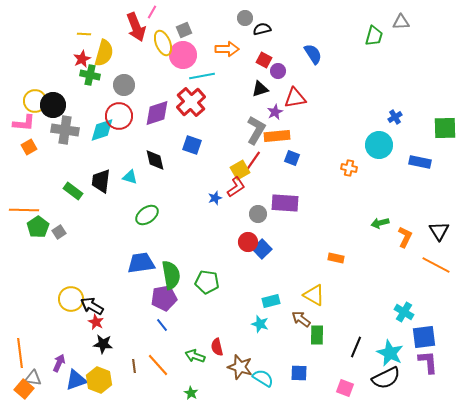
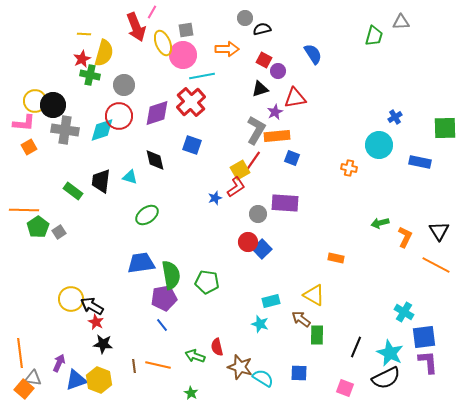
gray square at (184, 30): moved 2 px right; rotated 14 degrees clockwise
orange line at (158, 365): rotated 35 degrees counterclockwise
